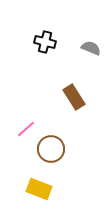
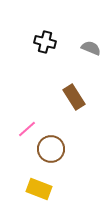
pink line: moved 1 px right
